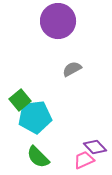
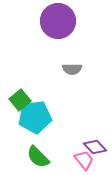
gray semicircle: rotated 150 degrees counterclockwise
pink trapezoid: rotated 75 degrees clockwise
